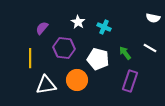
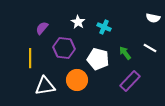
purple rectangle: rotated 25 degrees clockwise
white triangle: moved 1 px left, 1 px down
